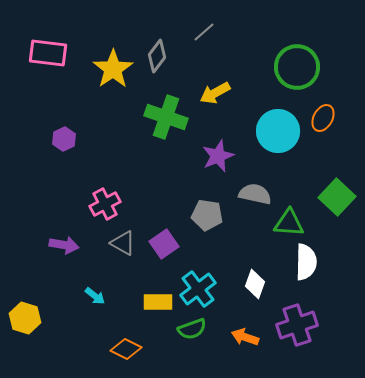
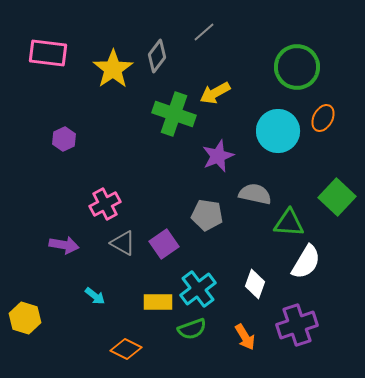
green cross: moved 8 px right, 3 px up
white semicircle: rotated 30 degrees clockwise
orange arrow: rotated 140 degrees counterclockwise
